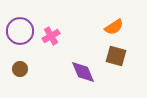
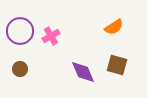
brown square: moved 1 px right, 9 px down
